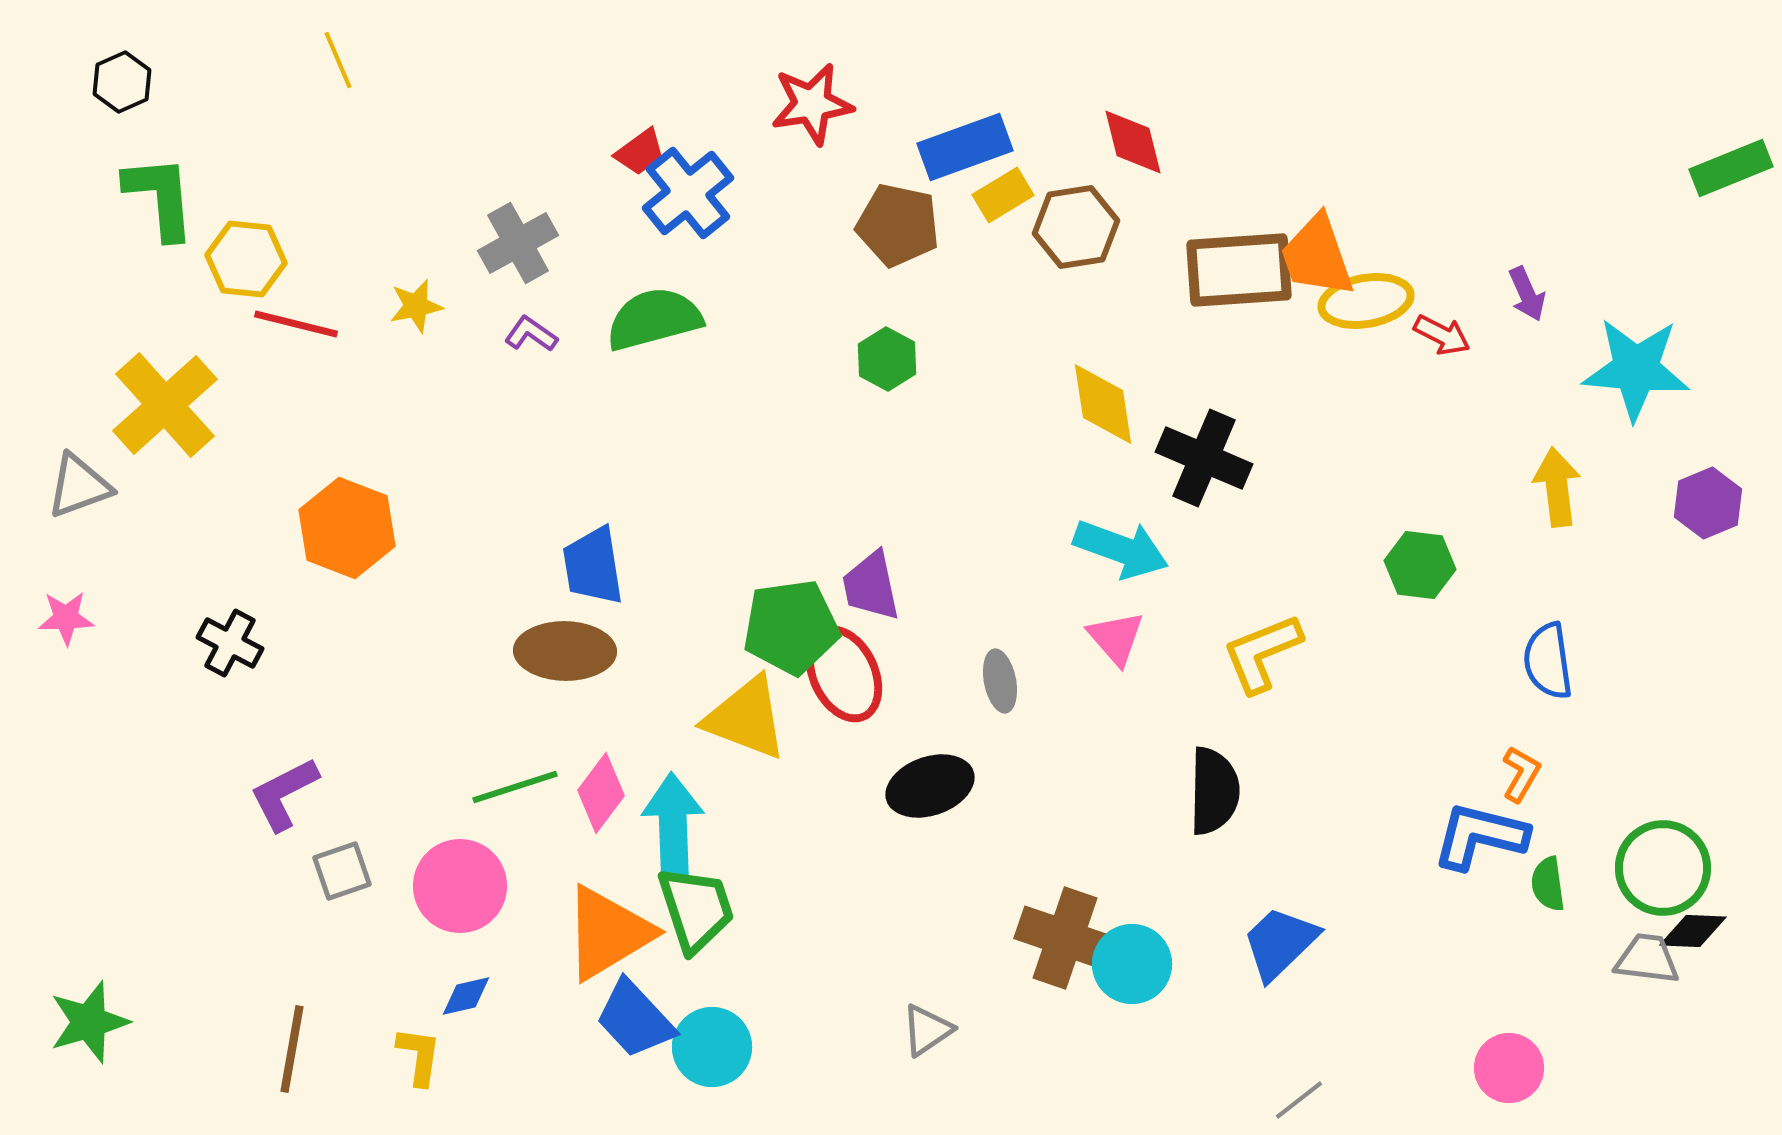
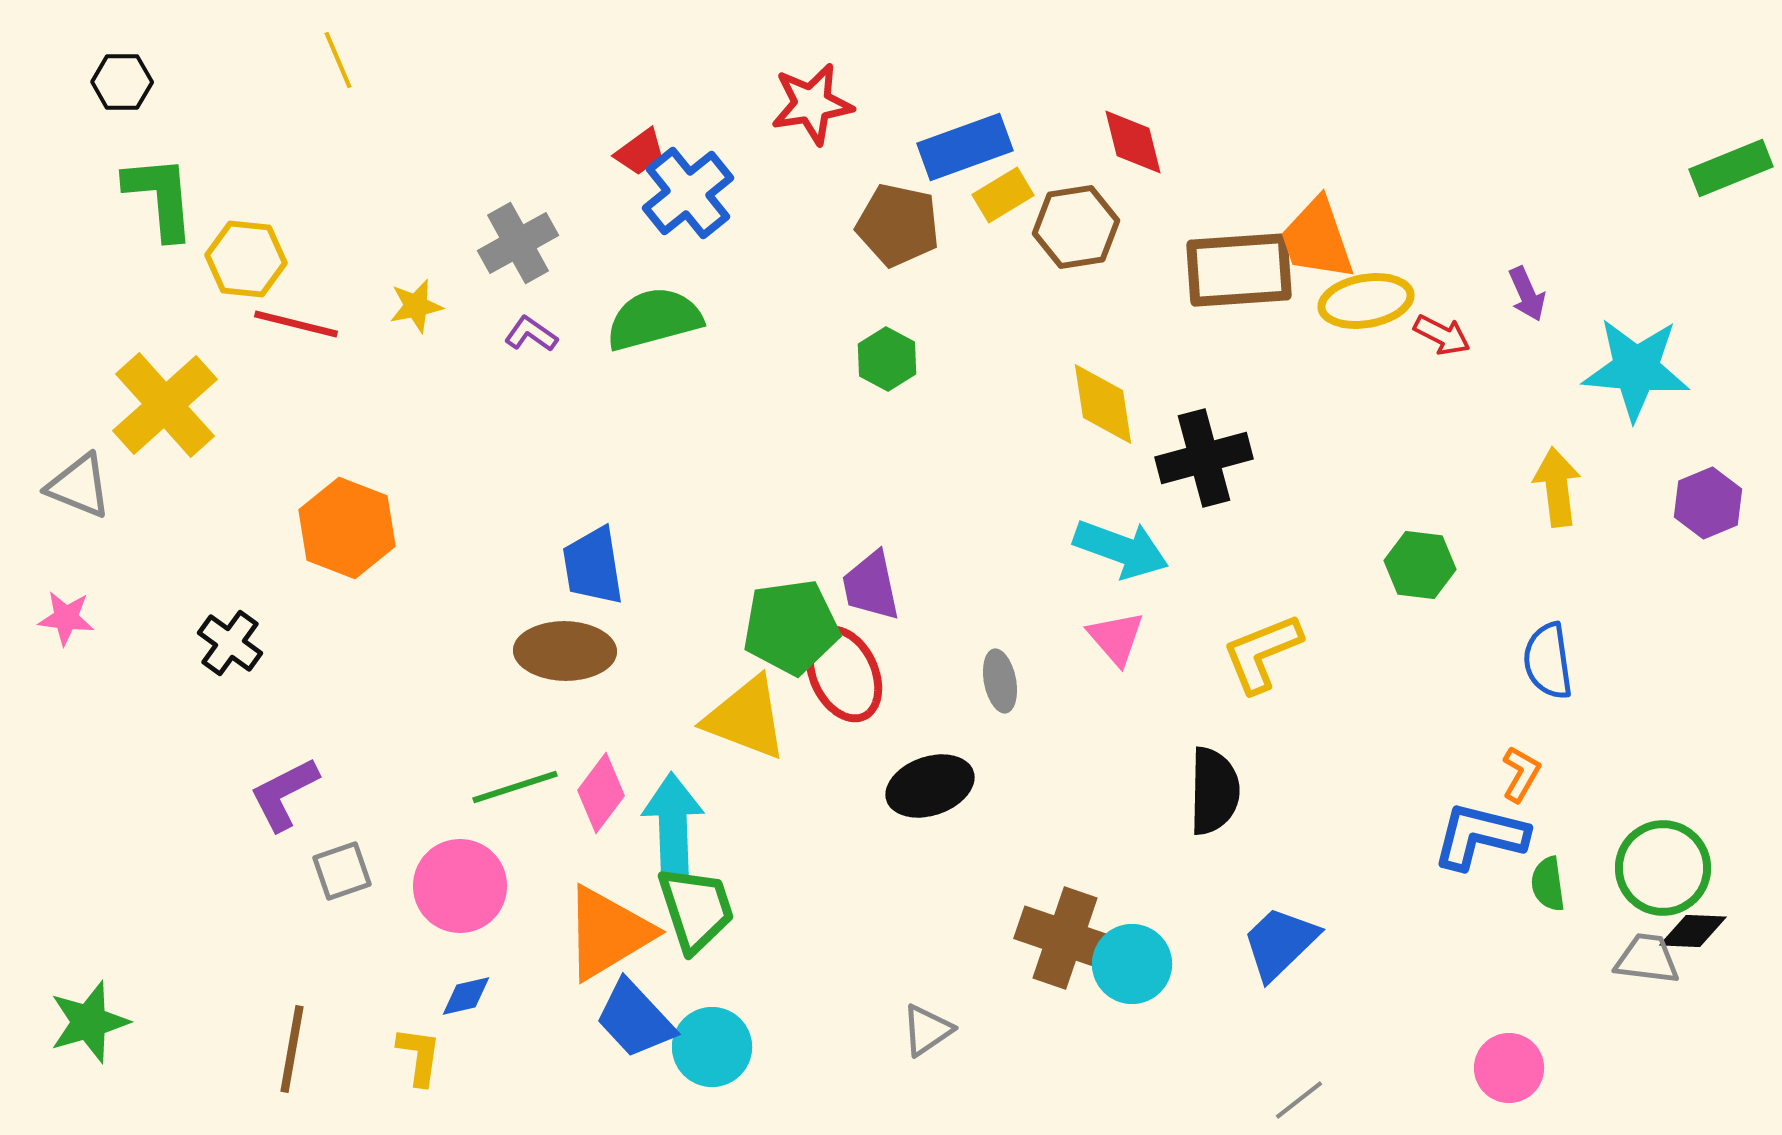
black hexagon at (122, 82): rotated 24 degrees clockwise
orange trapezoid at (1317, 256): moved 17 px up
black cross at (1204, 458): rotated 38 degrees counterclockwise
gray triangle at (79, 486): rotated 42 degrees clockwise
pink star at (66, 618): rotated 8 degrees clockwise
black cross at (230, 643): rotated 8 degrees clockwise
